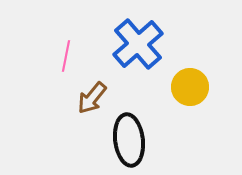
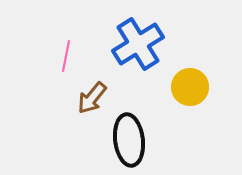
blue cross: rotated 9 degrees clockwise
